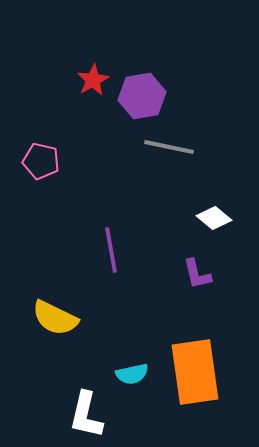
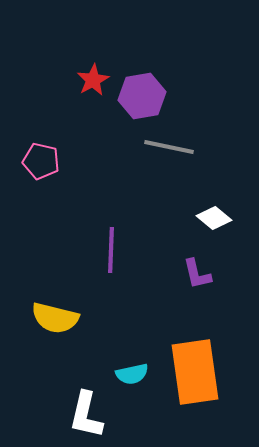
purple line: rotated 12 degrees clockwise
yellow semicircle: rotated 12 degrees counterclockwise
